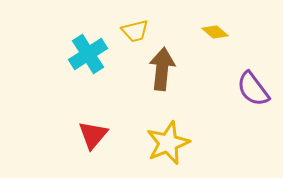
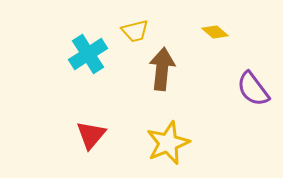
red triangle: moved 2 px left
